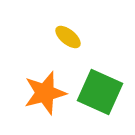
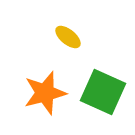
green square: moved 3 px right
